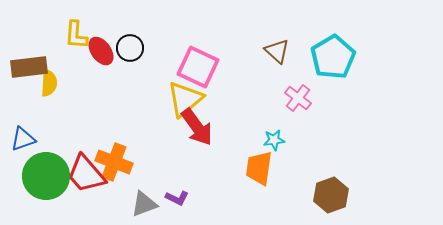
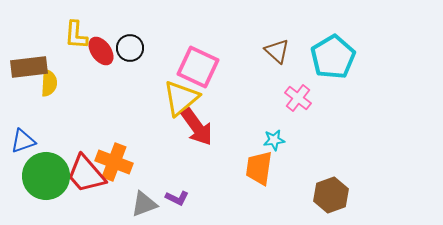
yellow triangle: moved 4 px left, 1 px up
blue triangle: moved 2 px down
